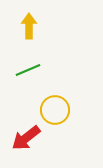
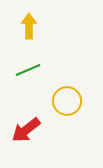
yellow circle: moved 12 px right, 9 px up
red arrow: moved 8 px up
